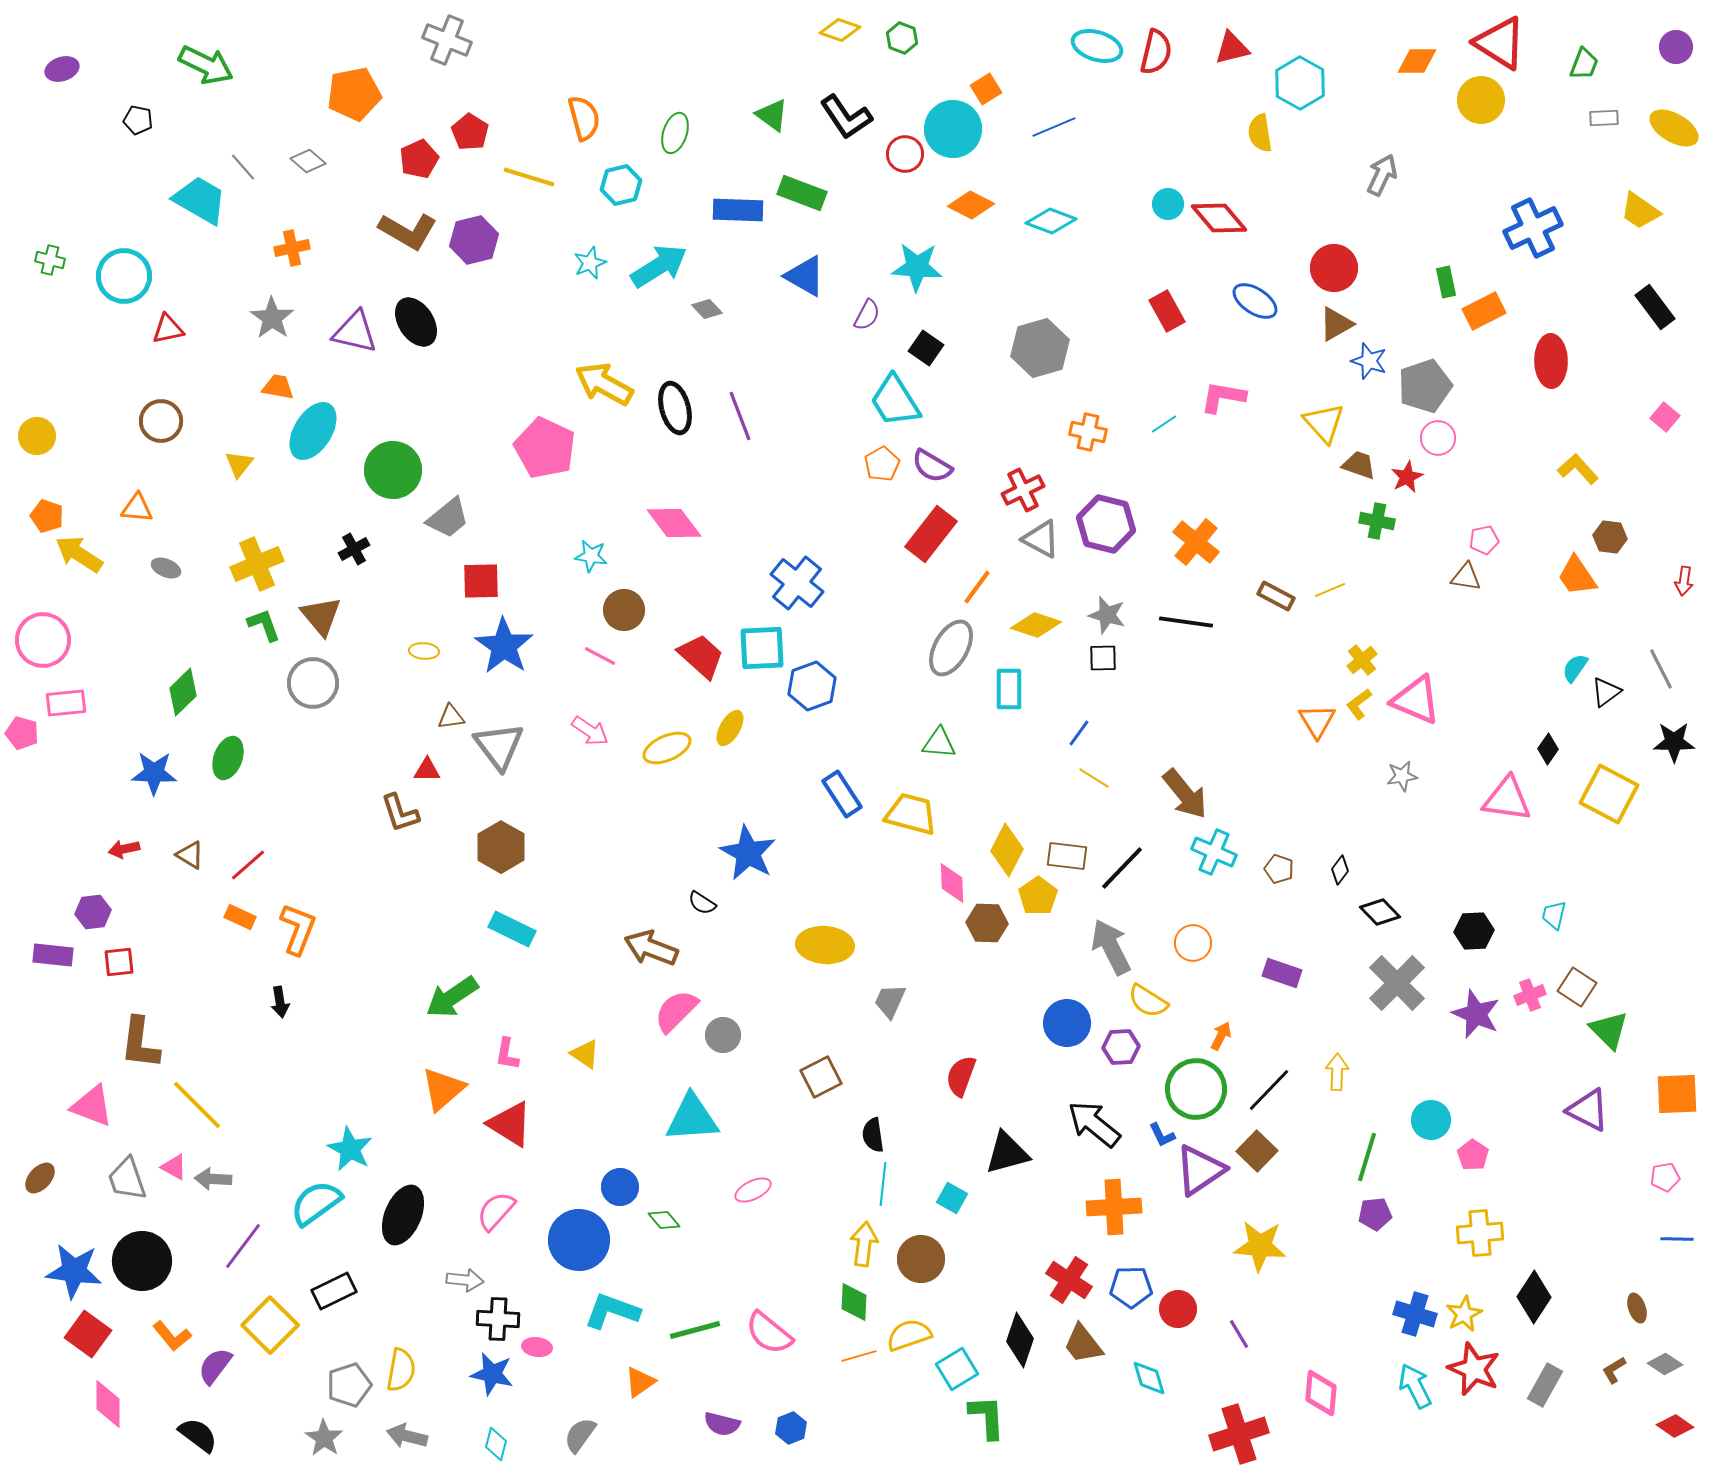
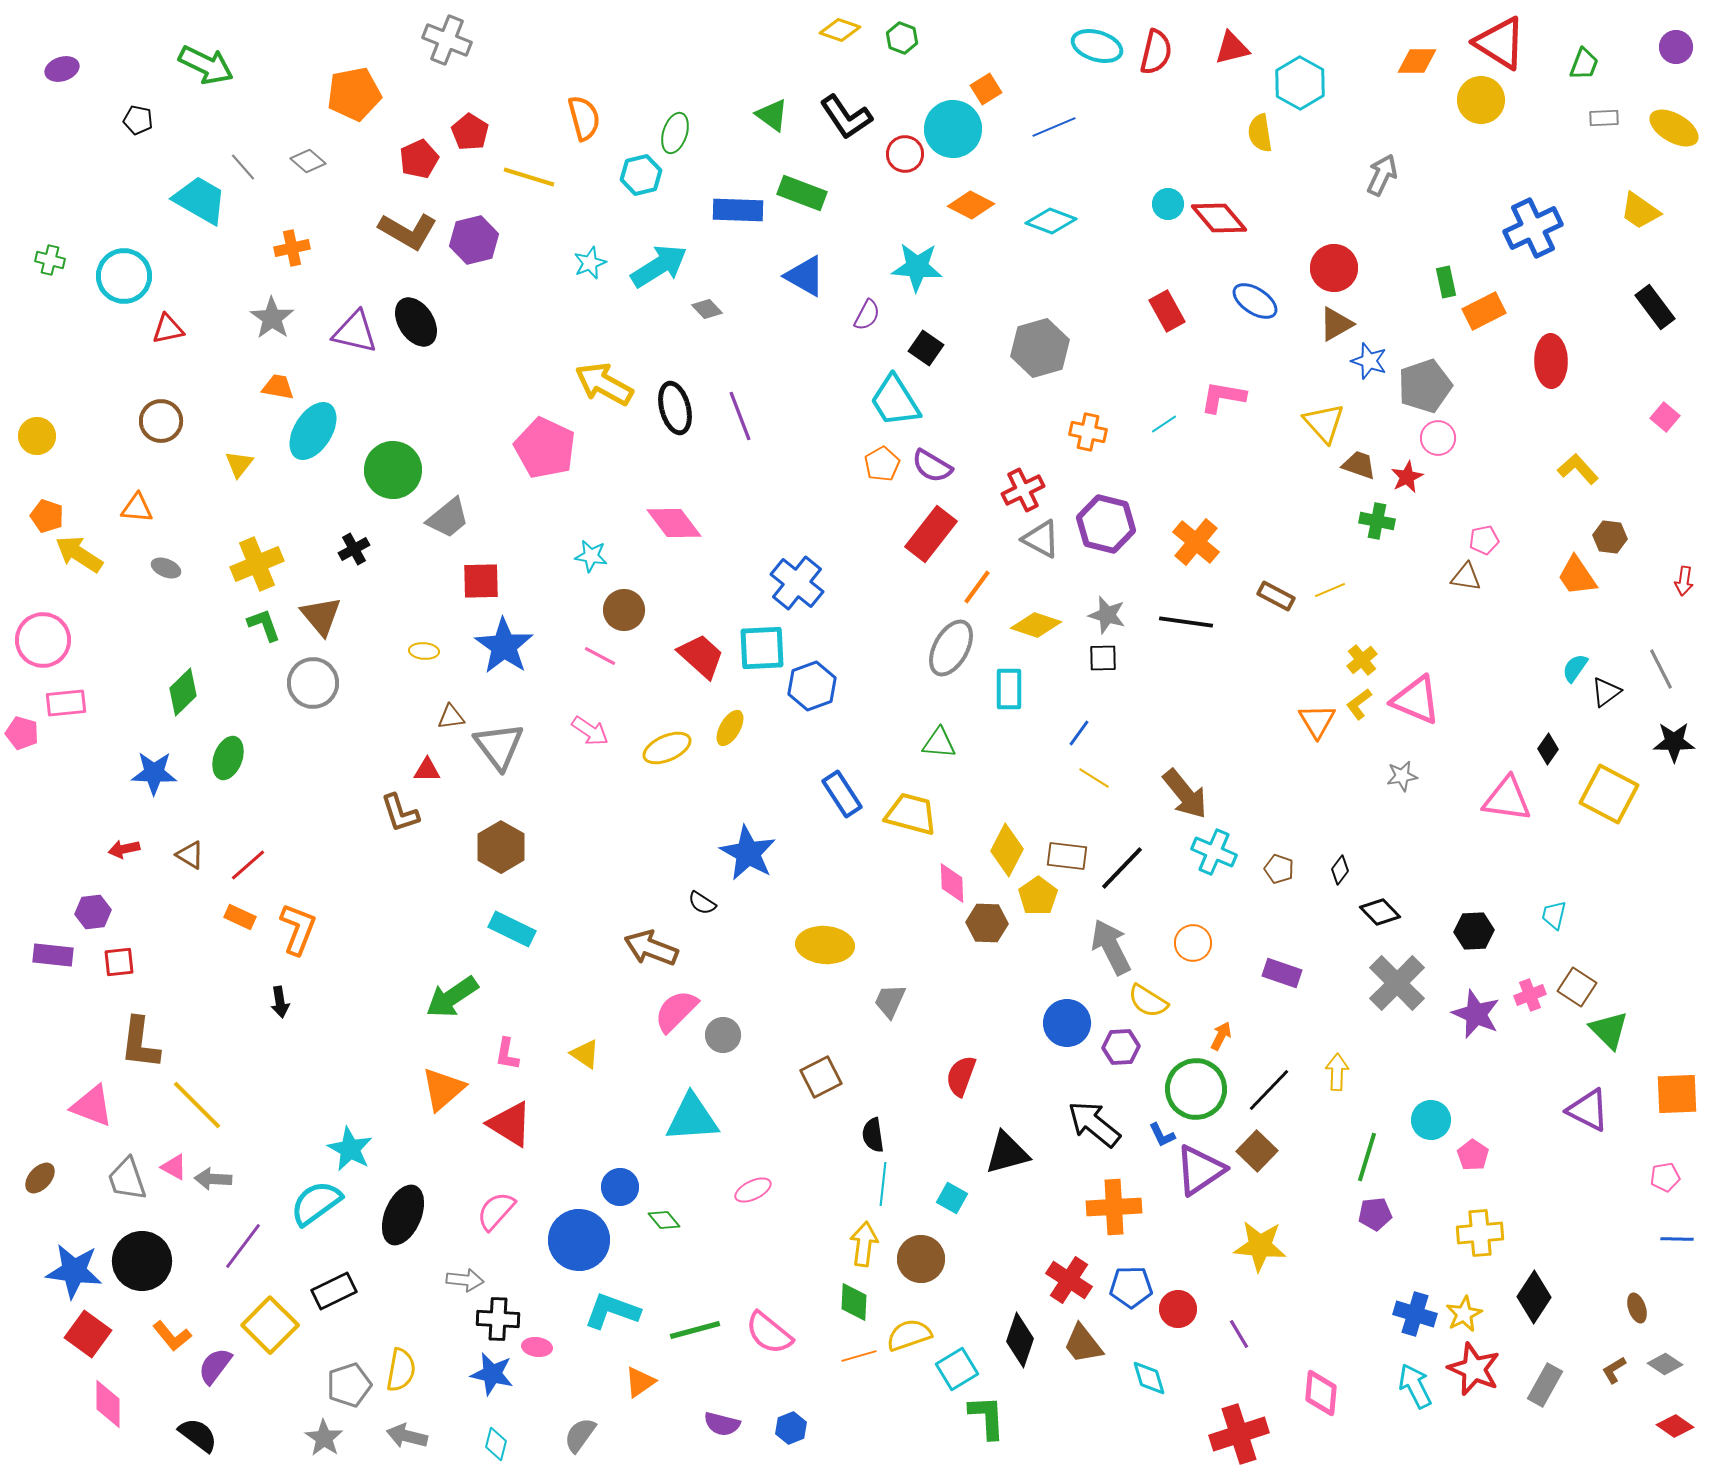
cyan hexagon at (621, 185): moved 20 px right, 10 px up
